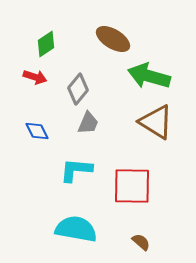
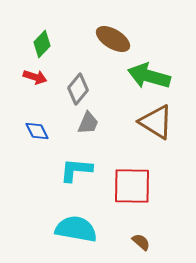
green diamond: moved 4 px left; rotated 12 degrees counterclockwise
